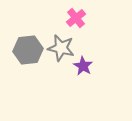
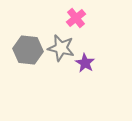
gray hexagon: rotated 12 degrees clockwise
purple star: moved 2 px right, 3 px up
